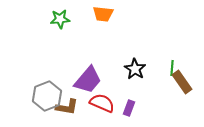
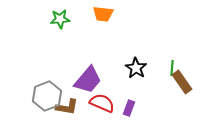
black star: moved 1 px right, 1 px up
